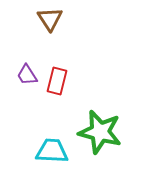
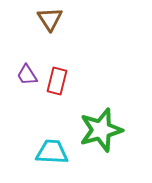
green star: moved 1 px right, 2 px up; rotated 30 degrees counterclockwise
cyan trapezoid: moved 1 px down
